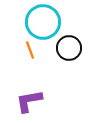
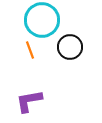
cyan circle: moved 1 px left, 2 px up
black circle: moved 1 px right, 1 px up
